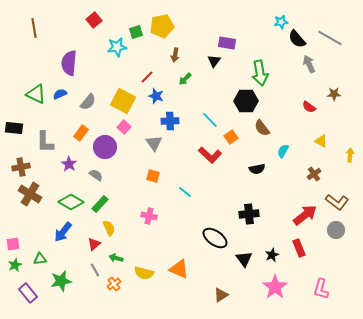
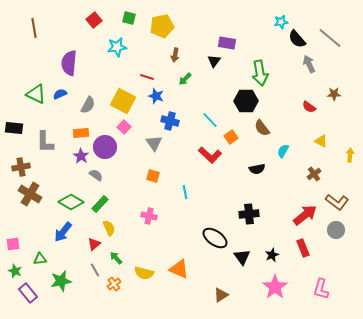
green square at (136, 32): moved 7 px left, 14 px up; rotated 32 degrees clockwise
gray line at (330, 38): rotated 10 degrees clockwise
red line at (147, 77): rotated 64 degrees clockwise
gray semicircle at (88, 102): moved 3 px down; rotated 12 degrees counterclockwise
blue cross at (170, 121): rotated 18 degrees clockwise
orange rectangle at (81, 133): rotated 49 degrees clockwise
purple star at (69, 164): moved 12 px right, 8 px up
cyan line at (185, 192): rotated 40 degrees clockwise
red rectangle at (299, 248): moved 4 px right
green arrow at (116, 258): rotated 32 degrees clockwise
black triangle at (244, 259): moved 2 px left, 2 px up
green star at (15, 265): moved 6 px down; rotated 24 degrees counterclockwise
